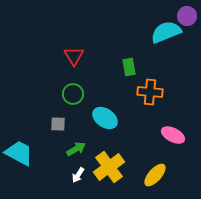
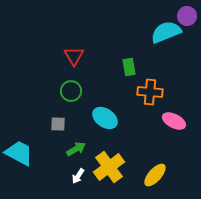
green circle: moved 2 px left, 3 px up
pink ellipse: moved 1 px right, 14 px up
white arrow: moved 1 px down
